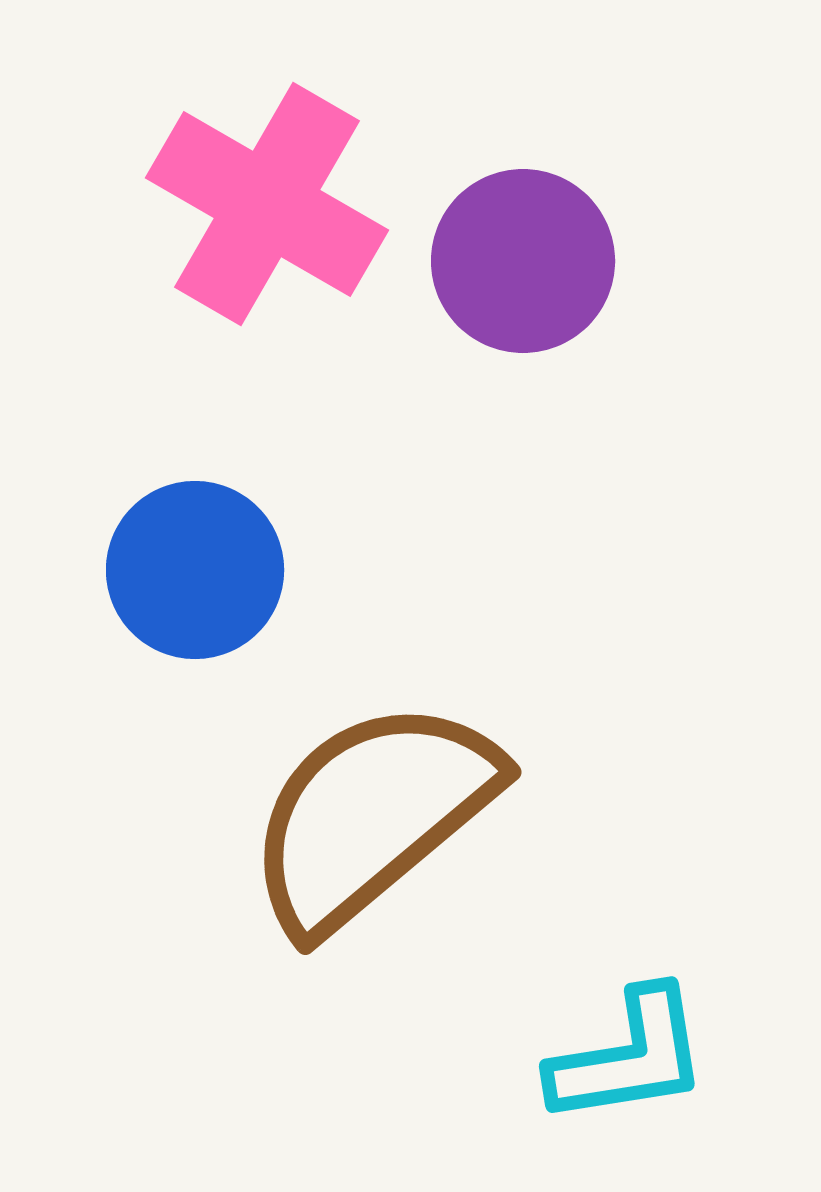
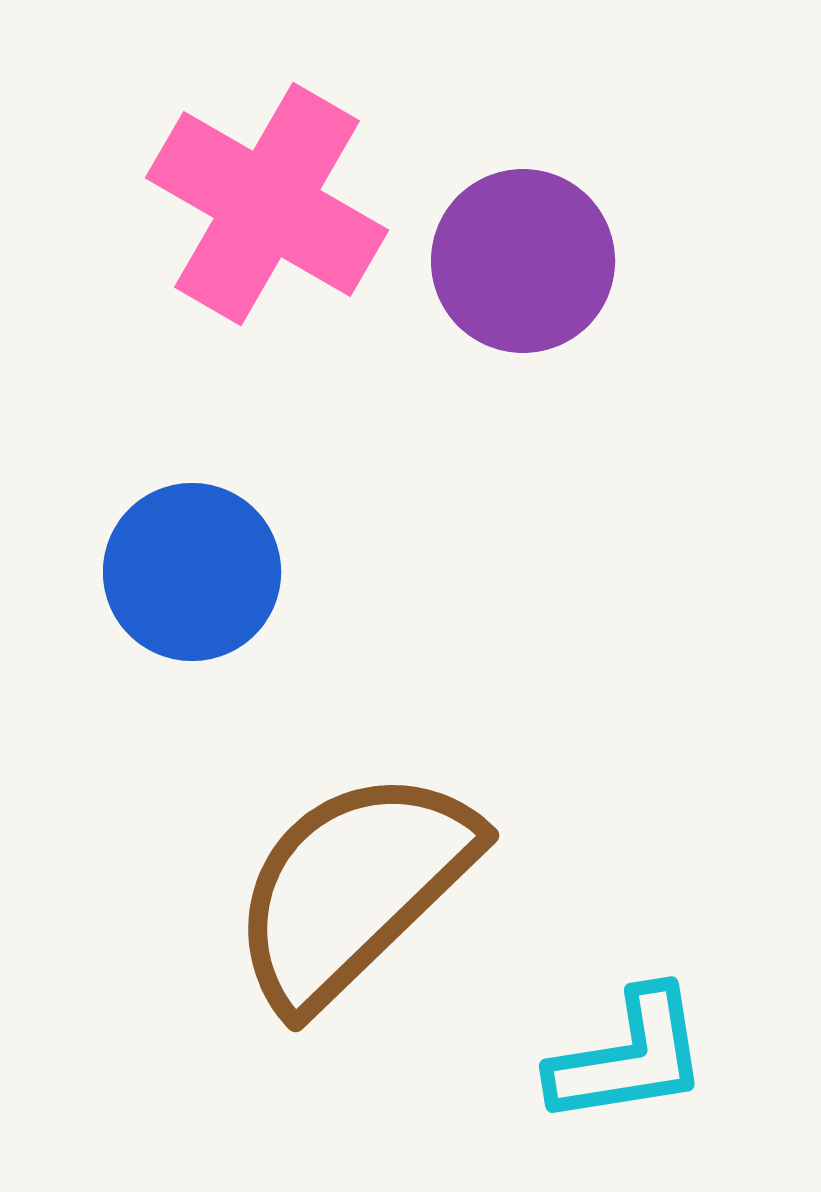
blue circle: moved 3 px left, 2 px down
brown semicircle: moved 19 px left, 73 px down; rotated 4 degrees counterclockwise
